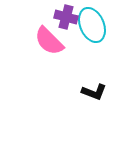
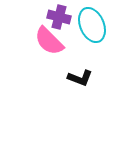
purple cross: moved 7 px left
black L-shape: moved 14 px left, 14 px up
